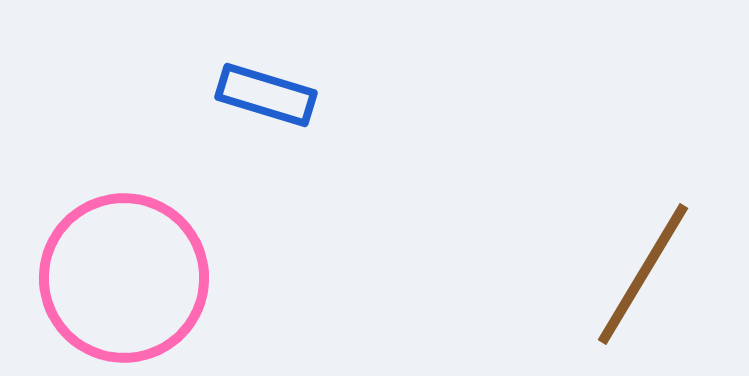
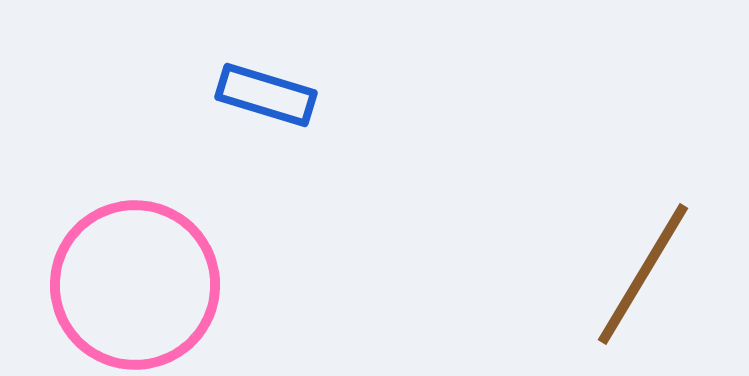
pink circle: moved 11 px right, 7 px down
